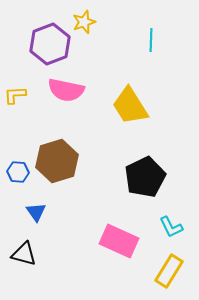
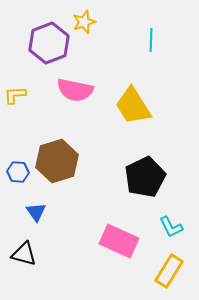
purple hexagon: moved 1 px left, 1 px up
pink semicircle: moved 9 px right
yellow trapezoid: moved 3 px right
